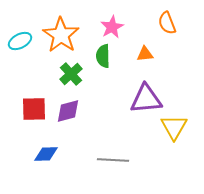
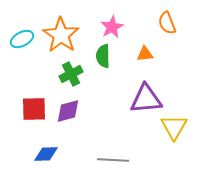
cyan ellipse: moved 2 px right, 2 px up
green cross: rotated 15 degrees clockwise
